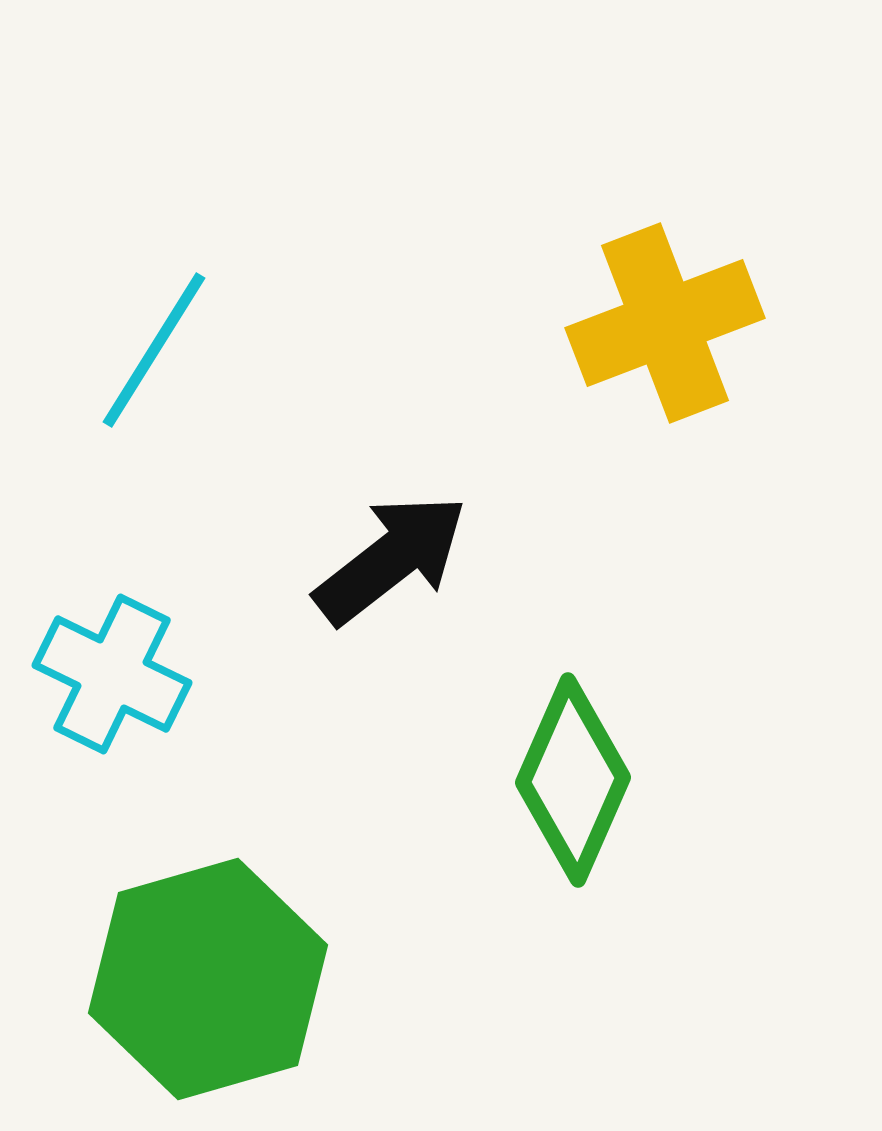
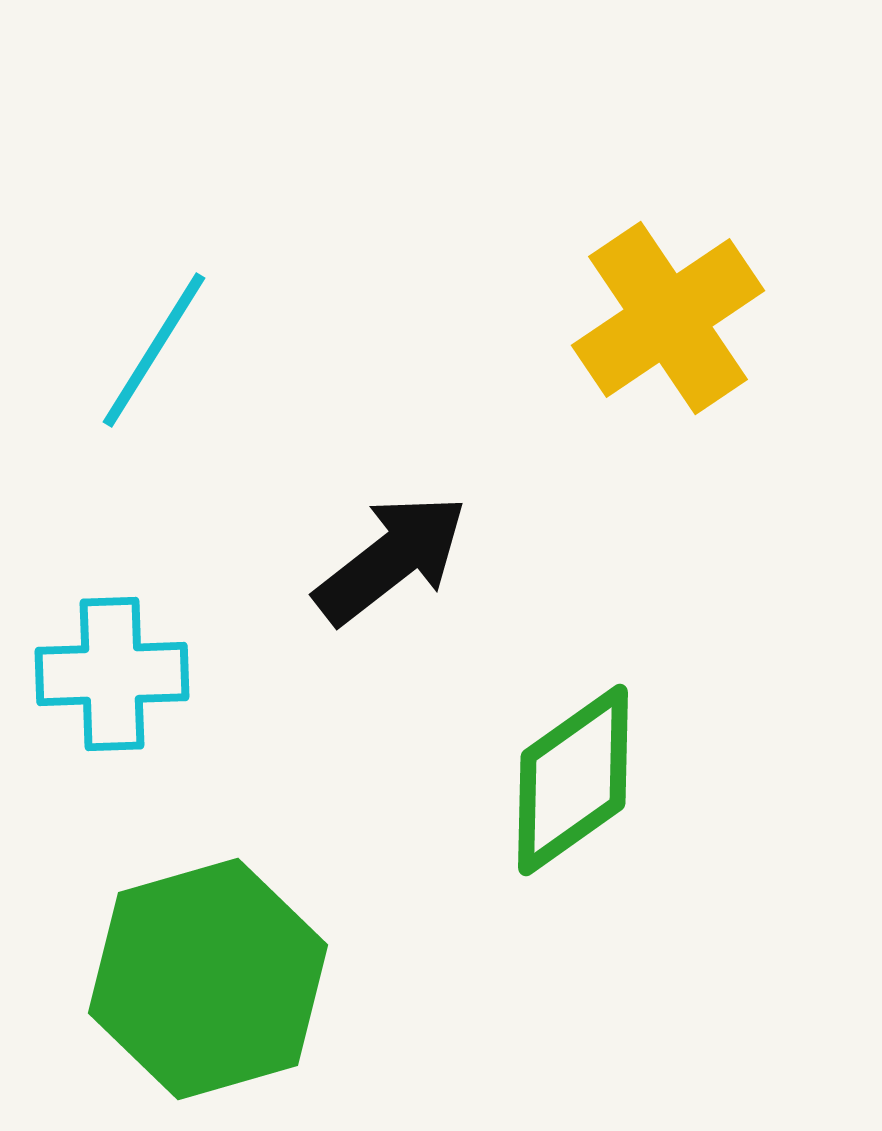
yellow cross: moved 3 px right, 5 px up; rotated 13 degrees counterclockwise
cyan cross: rotated 28 degrees counterclockwise
green diamond: rotated 31 degrees clockwise
